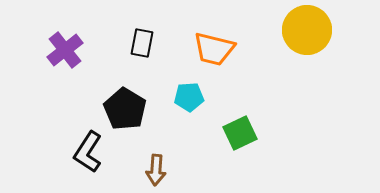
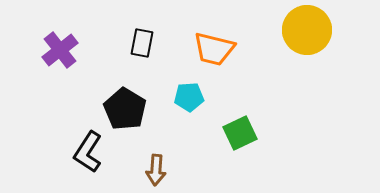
purple cross: moved 5 px left
